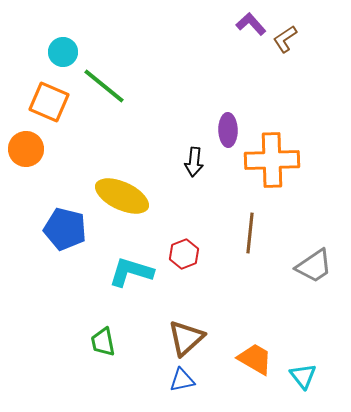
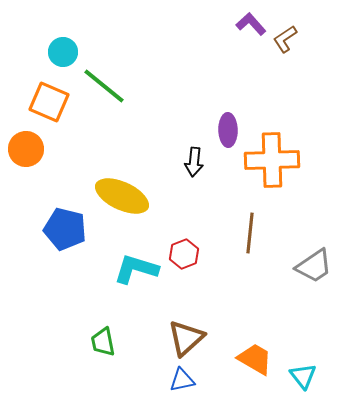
cyan L-shape: moved 5 px right, 3 px up
